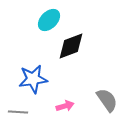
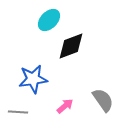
gray semicircle: moved 4 px left
pink arrow: rotated 24 degrees counterclockwise
